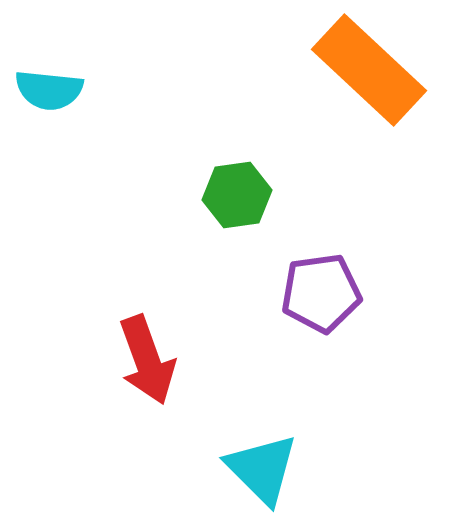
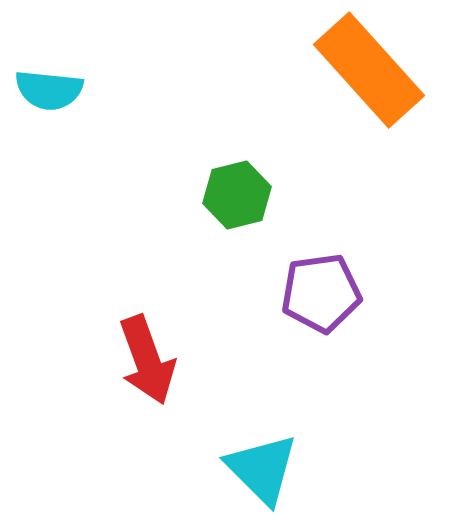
orange rectangle: rotated 5 degrees clockwise
green hexagon: rotated 6 degrees counterclockwise
